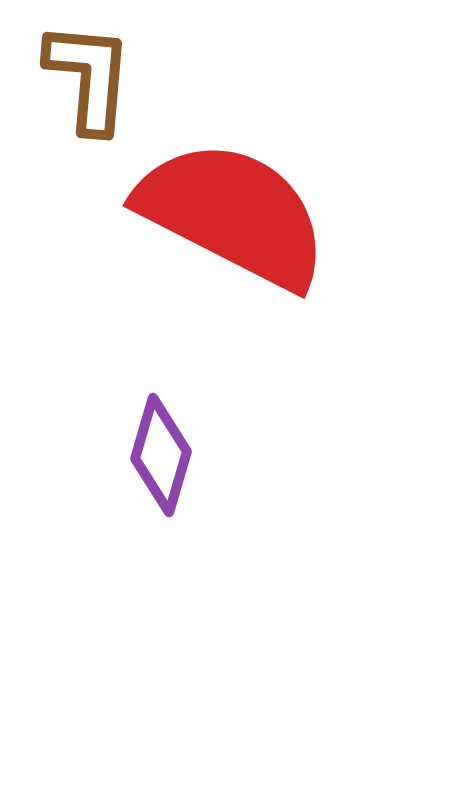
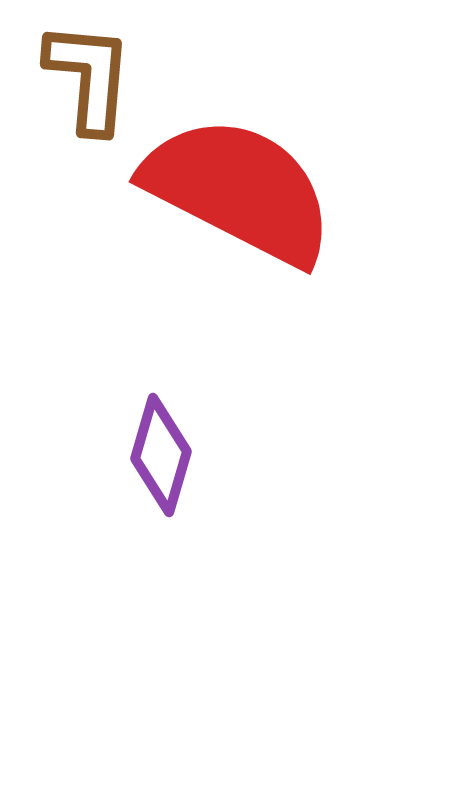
red semicircle: moved 6 px right, 24 px up
